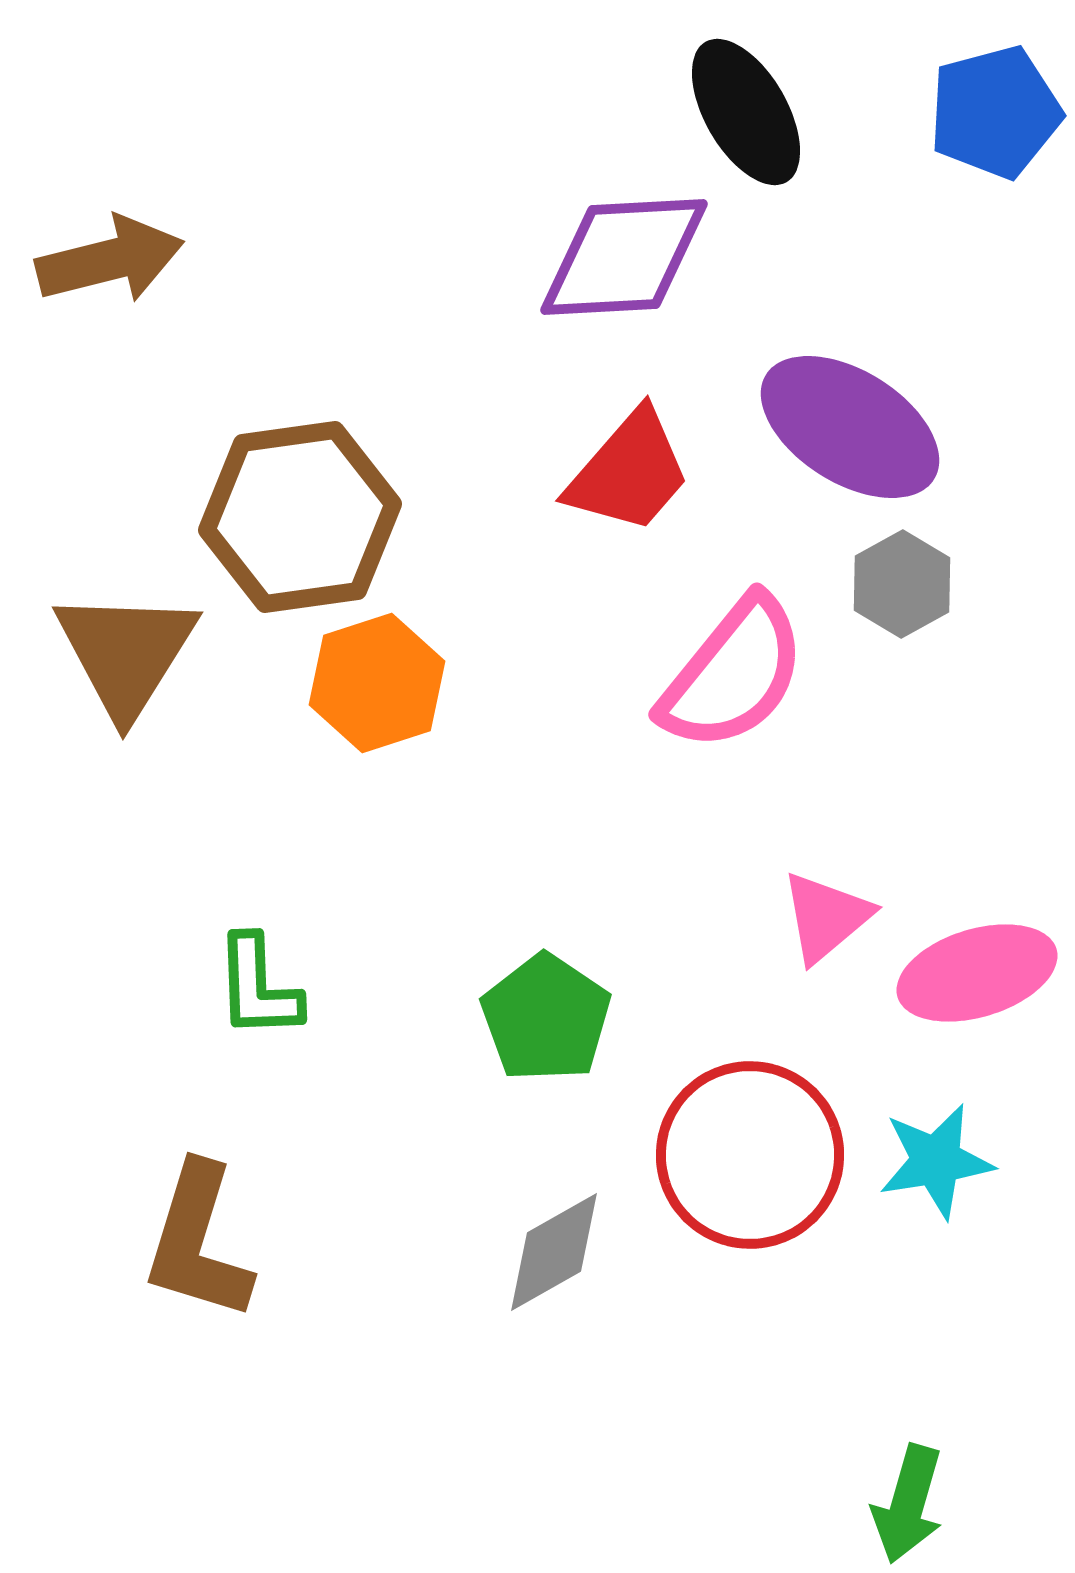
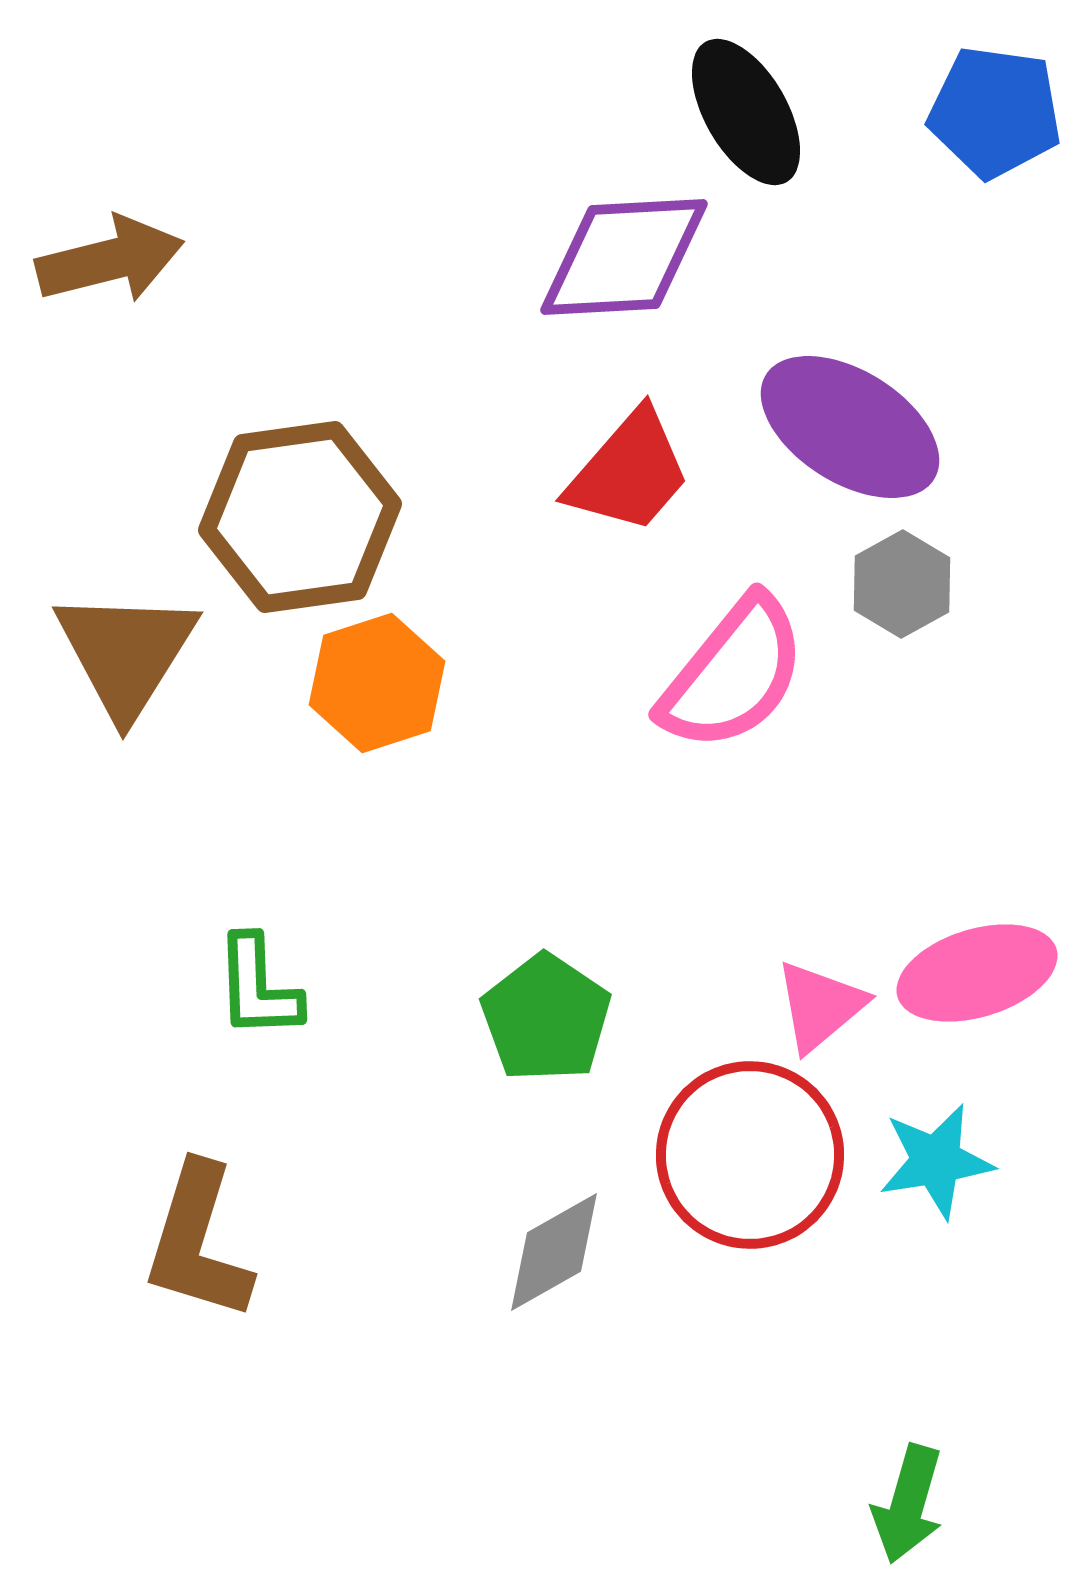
blue pentagon: rotated 23 degrees clockwise
pink triangle: moved 6 px left, 89 px down
